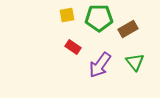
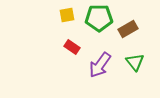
red rectangle: moved 1 px left
